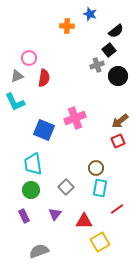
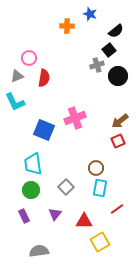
gray semicircle: rotated 12 degrees clockwise
